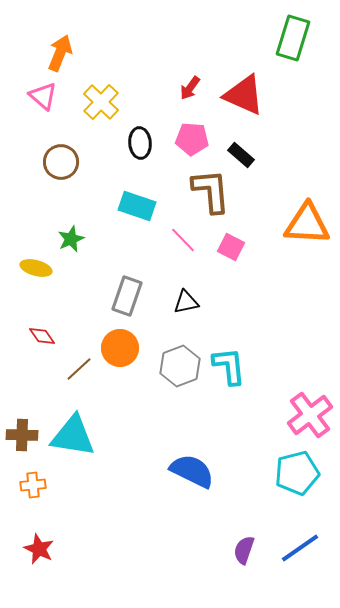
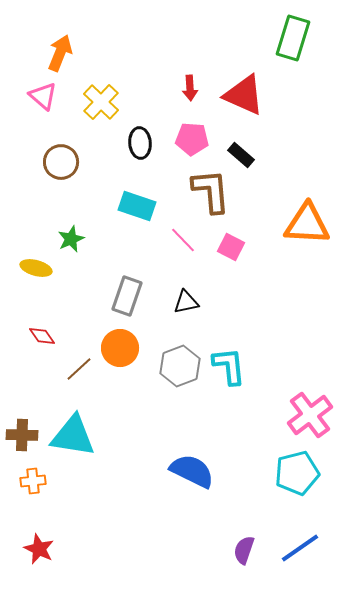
red arrow: rotated 40 degrees counterclockwise
orange cross: moved 4 px up
